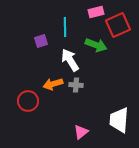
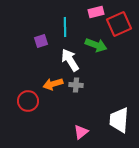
red square: moved 1 px right, 1 px up
